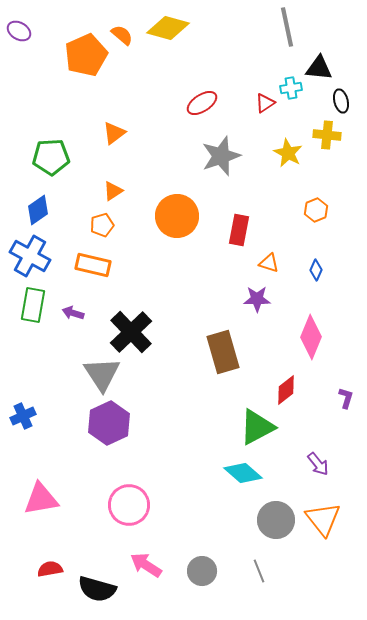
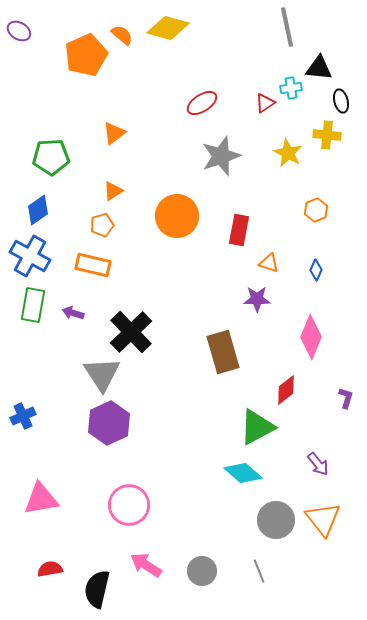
black semicircle at (97, 589): rotated 87 degrees clockwise
